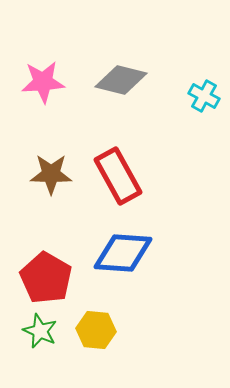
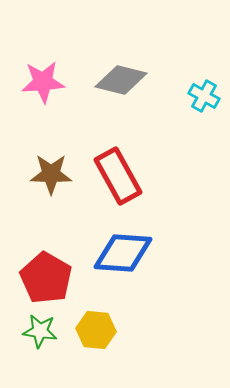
green star: rotated 16 degrees counterclockwise
